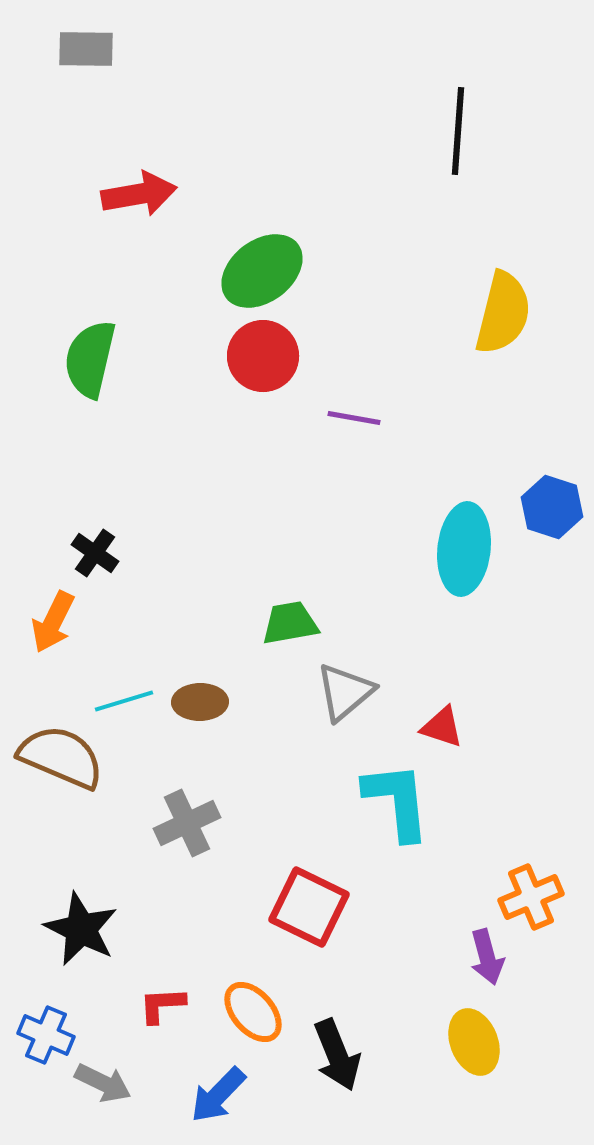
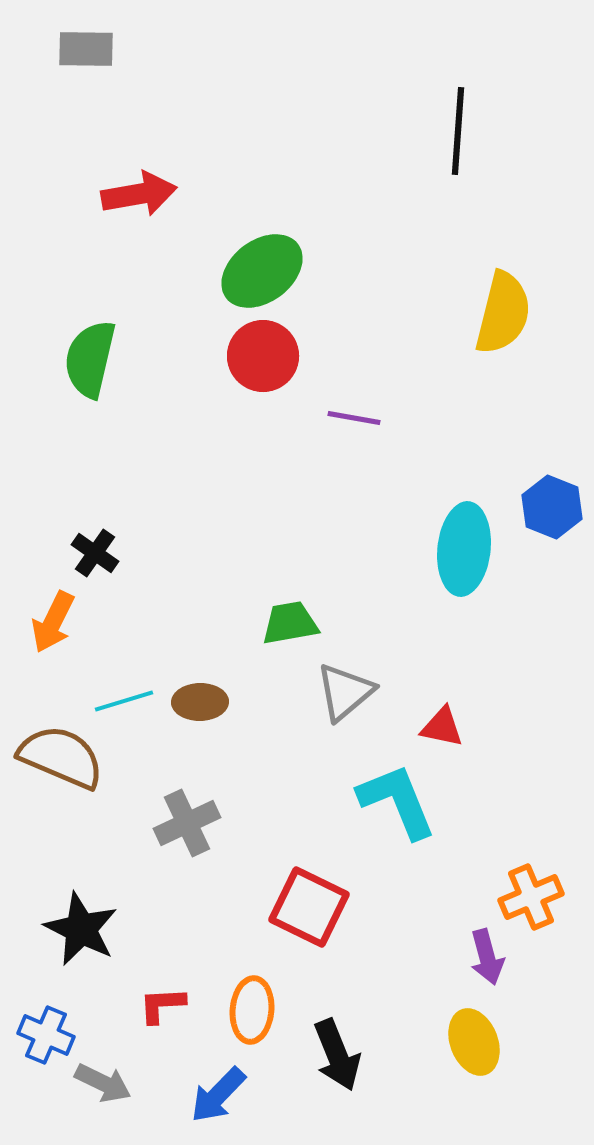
blue hexagon: rotated 4 degrees clockwise
red triangle: rotated 6 degrees counterclockwise
cyan L-shape: rotated 16 degrees counterclockwise
orange ellipse: moved 1 px left, 2 px up; rotated 46 degrees clockwise
